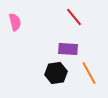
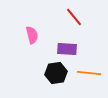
pink semicircle: moved 17 px right, 13 px down
purple rectangle: moved 1 px left
orange line: rotated 55 degrees counterclockwise
